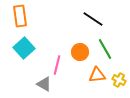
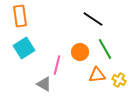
cyan square: rotated 10 degrees clockwise
